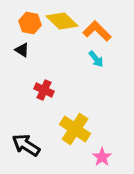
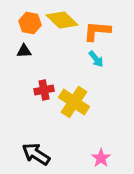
yellow diamond: moved 1 px up
orange L-shape: rotated 40 degrees counterclockwise
black triangle: moved 2 px right, 1 px down; rotated 35 degrees counterclockwise
red cross: rotated 36 degrees counterclockwise
yellow cross: moved 1 px left, 27 px up
black arrow: moved 10 px right, 9 px down
pink star: moved 1 px left, 1 px down
